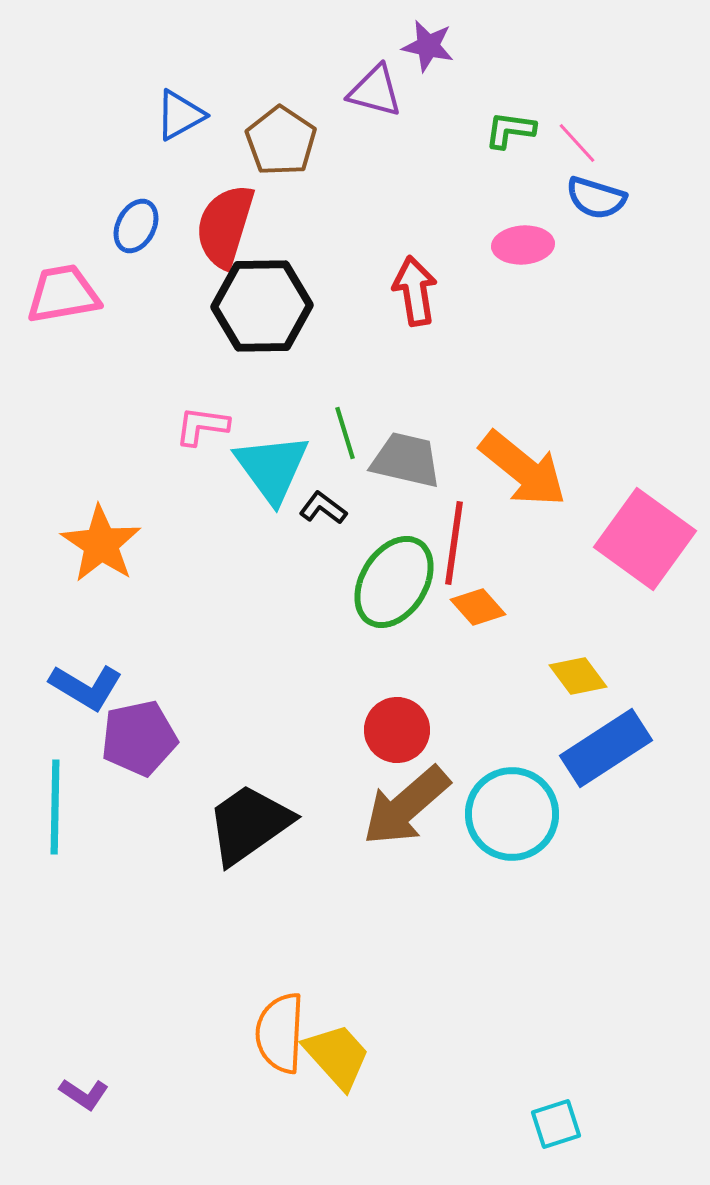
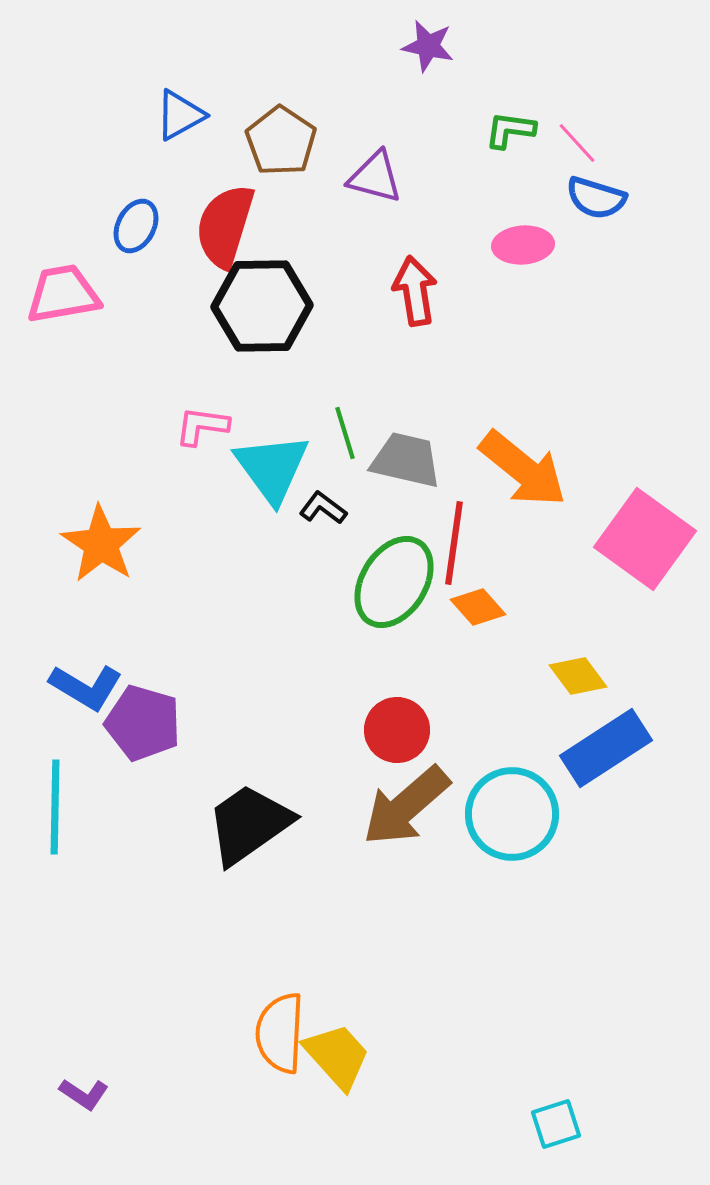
purple triangle: moved 86 px down
purple pentagon: moved 4 px right, 15 px up; rotated 28 degrees clockwise
